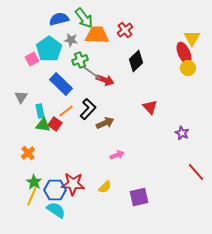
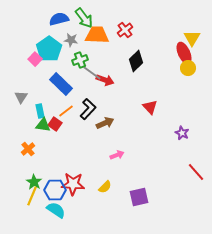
pink square: moved 3 px right; rotated 16 degrees counterclockwise
orange cross: moved 4 px up
